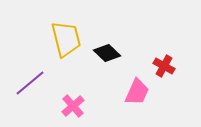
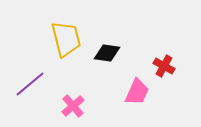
black diamond: rotated 36 degrees counterclockwise
purple line: moved 1 px down
